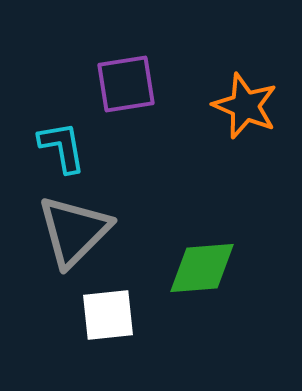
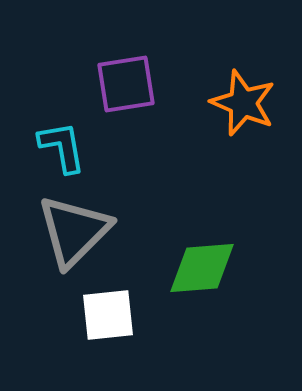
orange star: moved 2 px left, 3 px up
